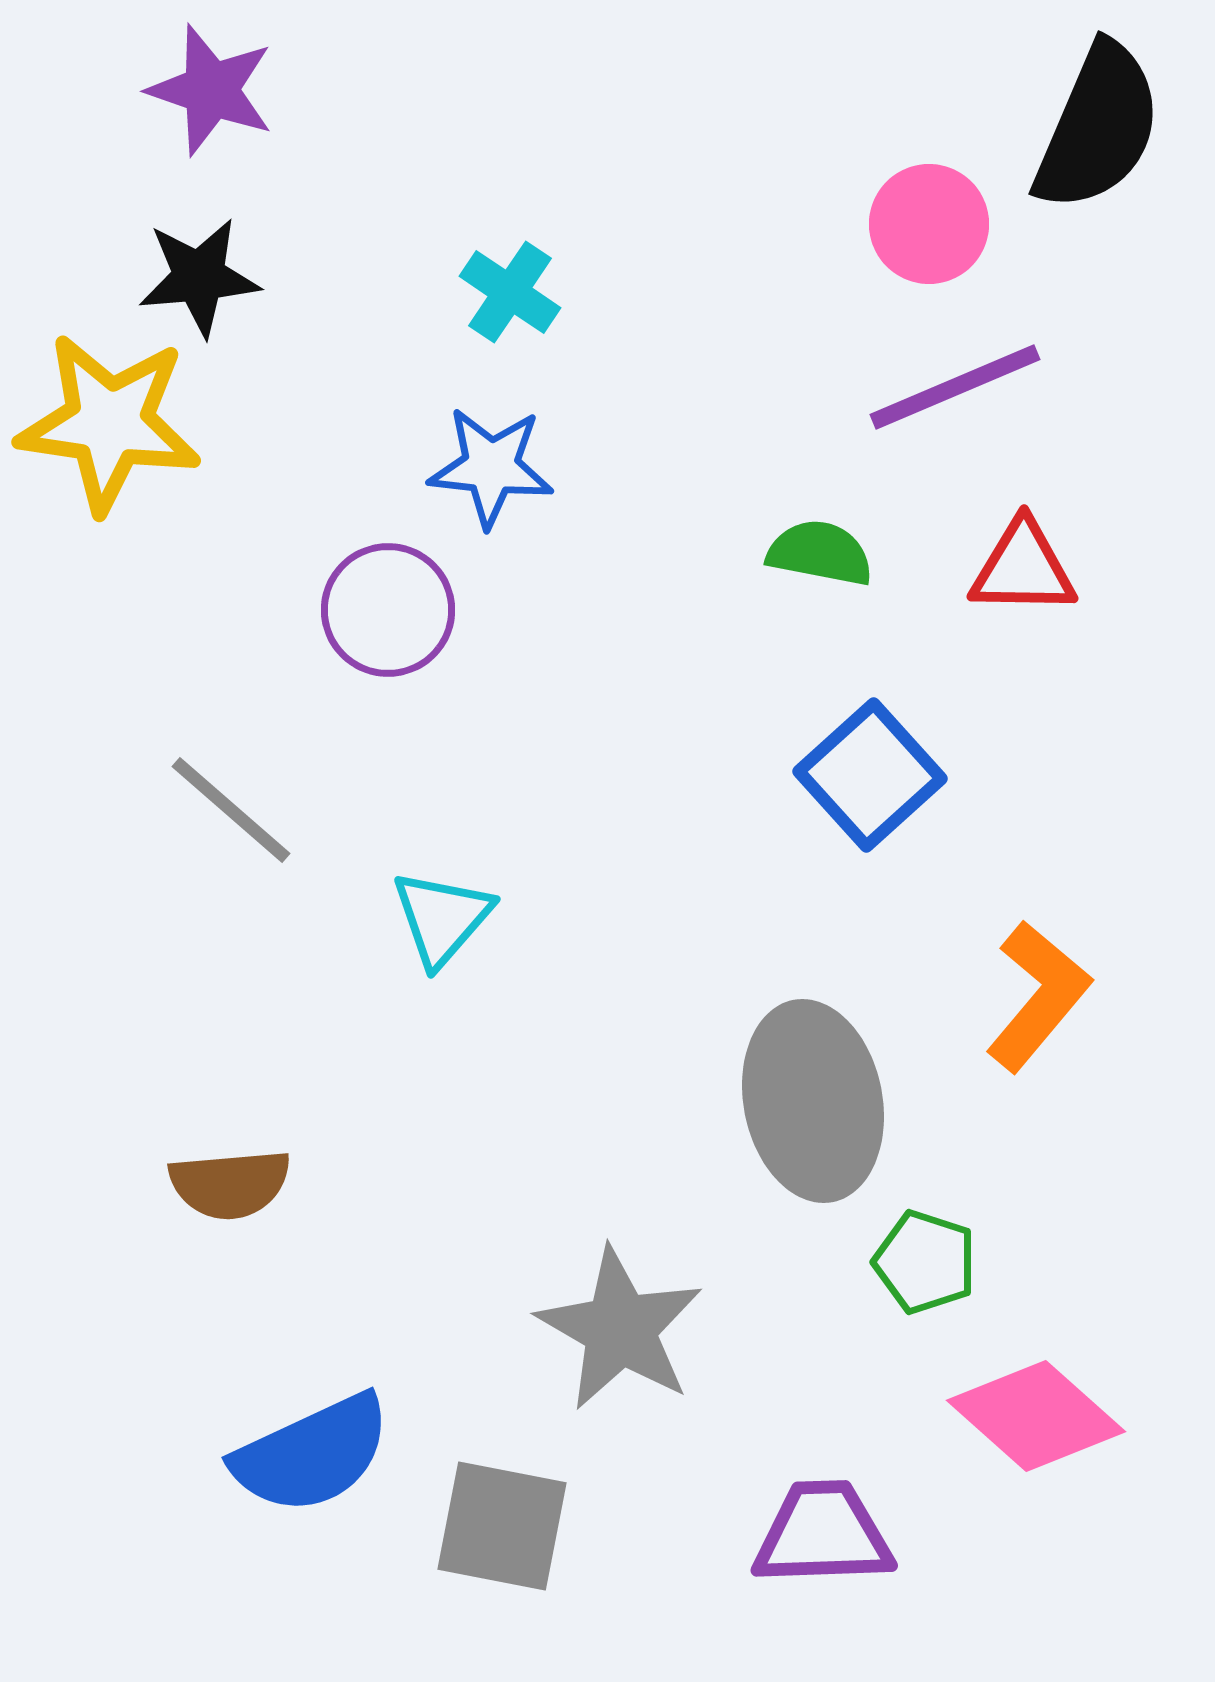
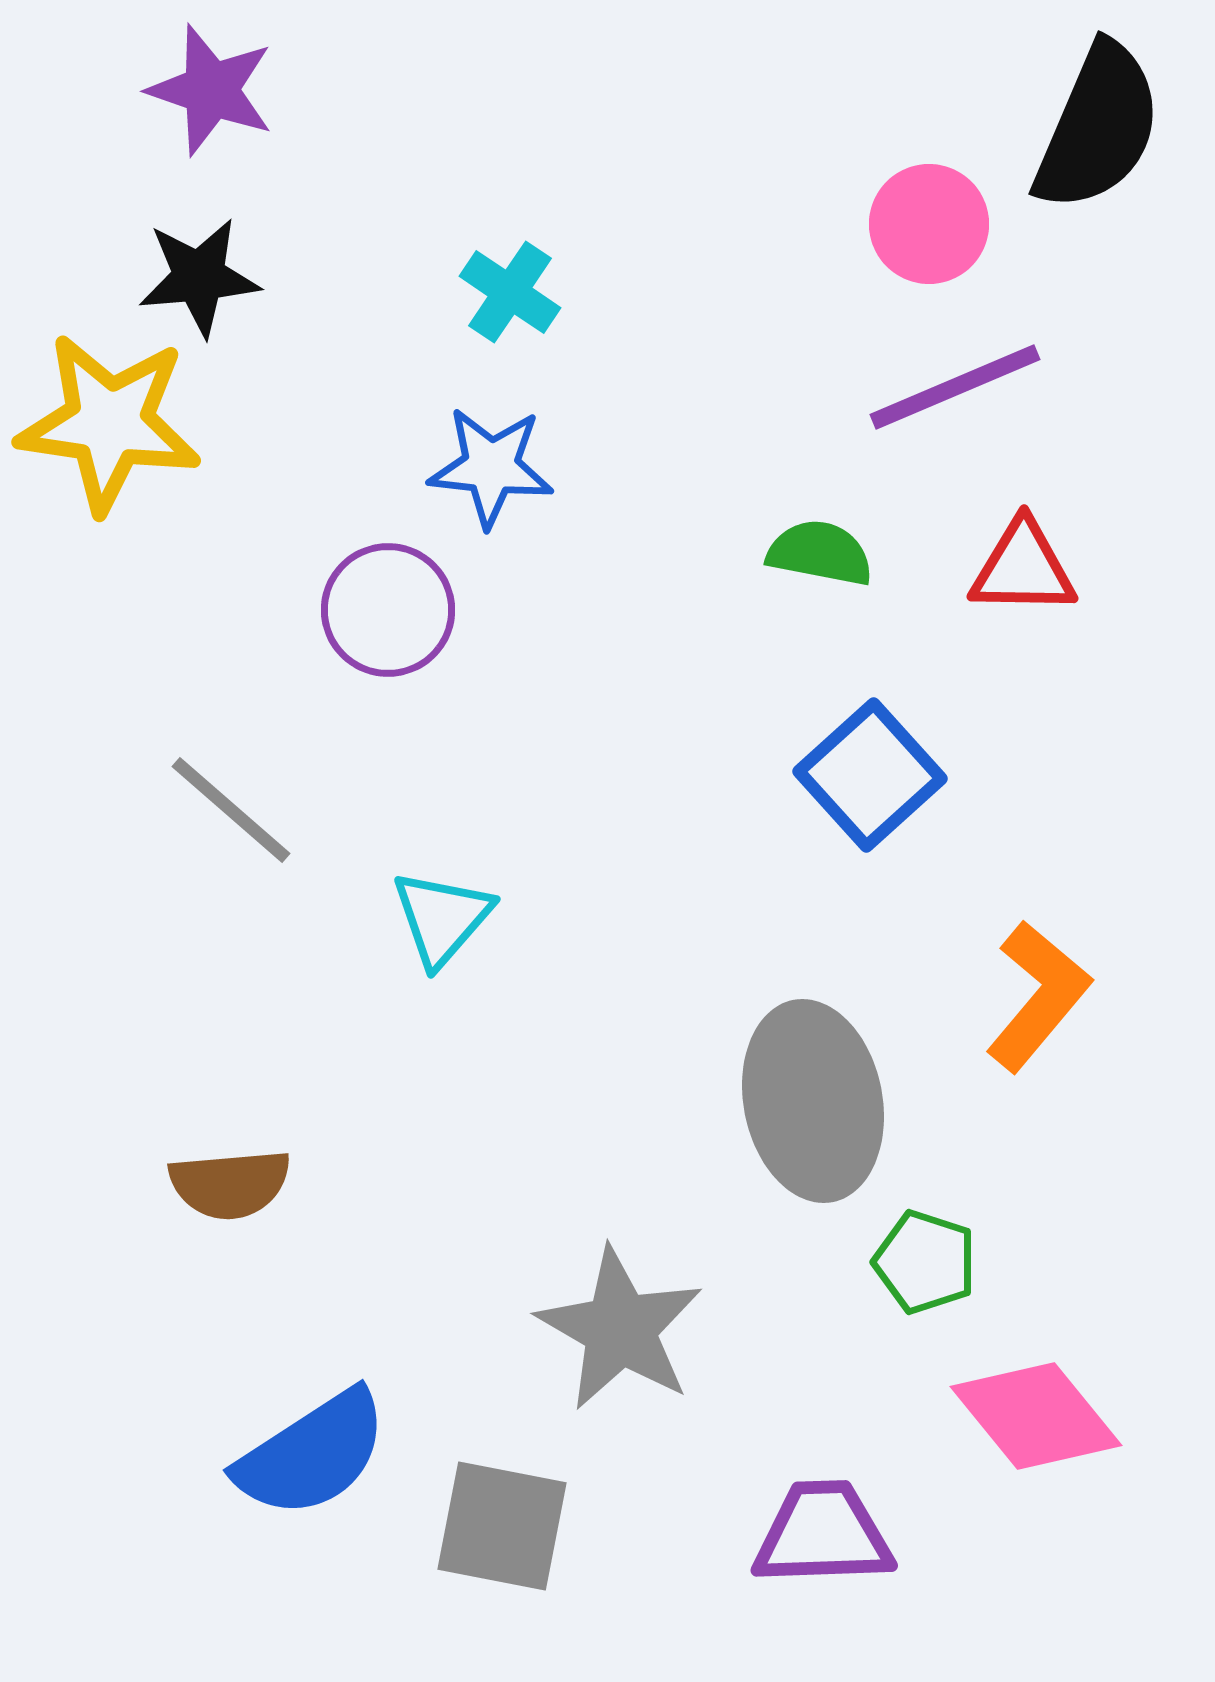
pink diamond: rotated 9 degrees clockwise
blue semicircle: rotated 8 degrees counterclockwise
